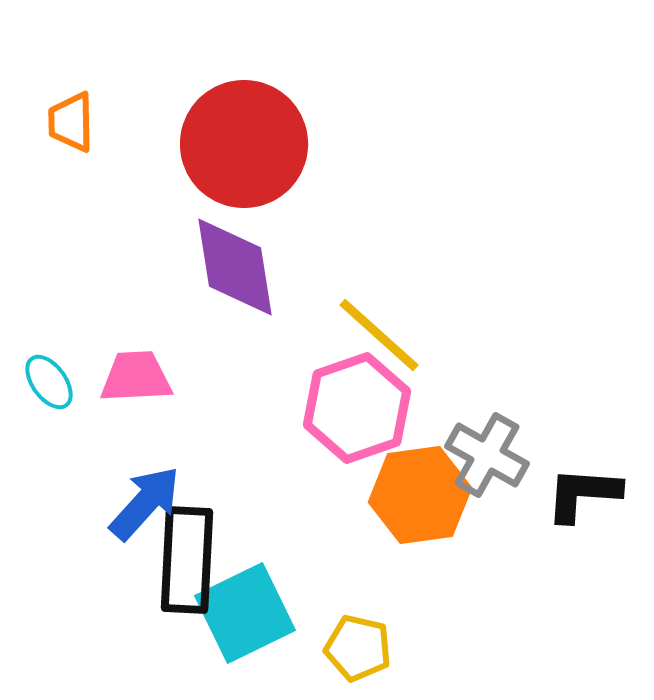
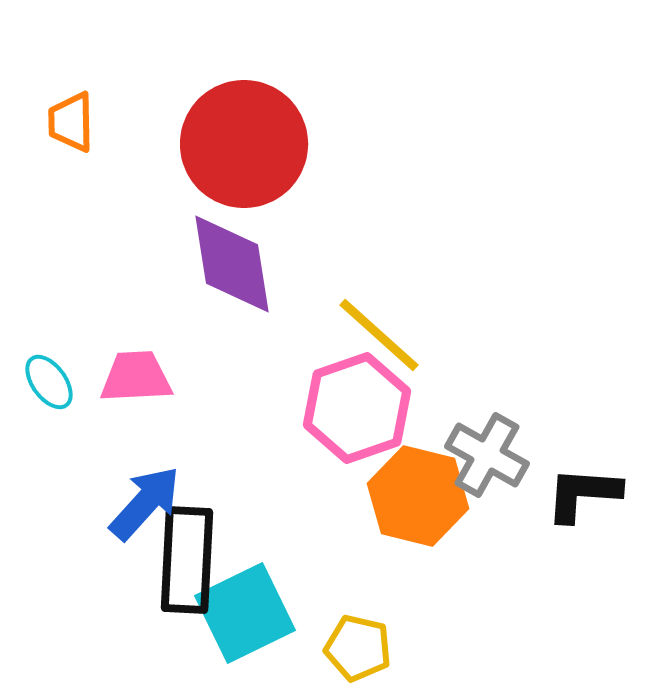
purple diamond: moved 3 px left, 3 px up
orange hexagon: moved 2 px left, 1 px down; rotated 22 degrees clockwise
